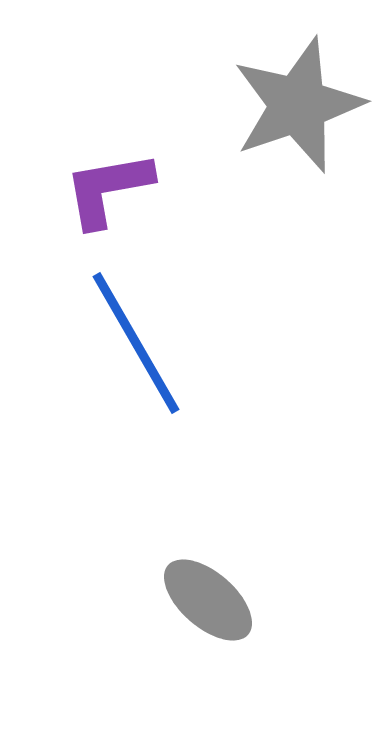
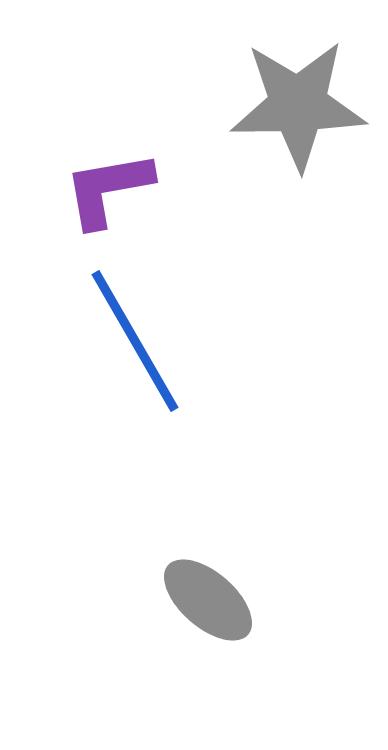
gray star: rotated 18 degrees clockwise
blue line: moved 1 px left, 2 px up
